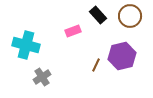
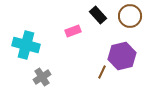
brown line: moved 6 px right, 7 px down
